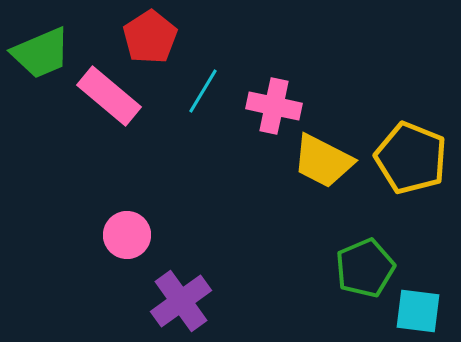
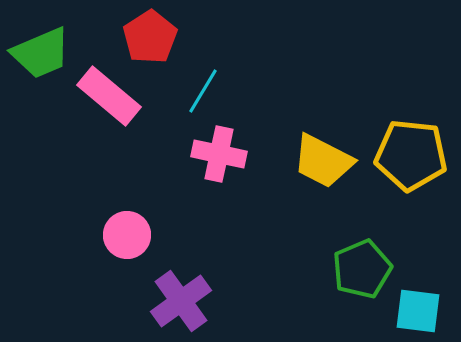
pink cross: moved 55 px left, 48 px down
yellow pentagon: moved 3 px up; rotated 16 degrees counterclockwise
green pentagon: moved 3 px left, 1 px down
